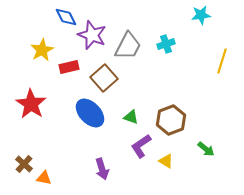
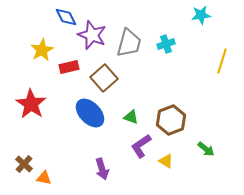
gray trapezoid: moved 1 px right, 3 px up; rotated 12 degrees counterclockwise
